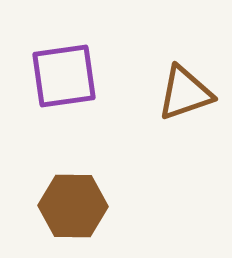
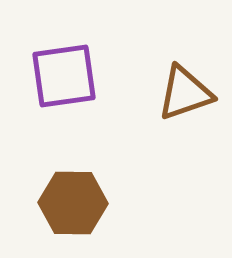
brown hexagon: moved 3 px up
